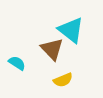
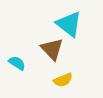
cyan triangle: moved 2 px left, 6 px up
